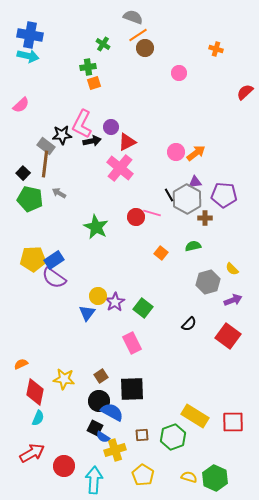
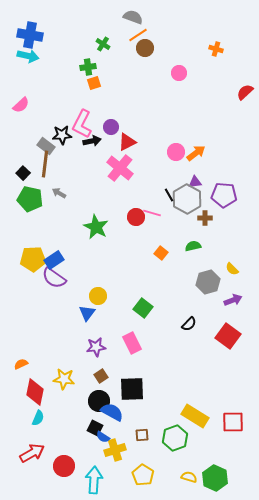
purple star at (115, 302): moved 19 px left, 45 px down; rotated 24 degrees clockwise
green hexagon at (173, 437): moved 2 px right, 1 px down
